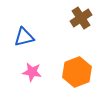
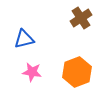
blue triangle: moved 2 px down
